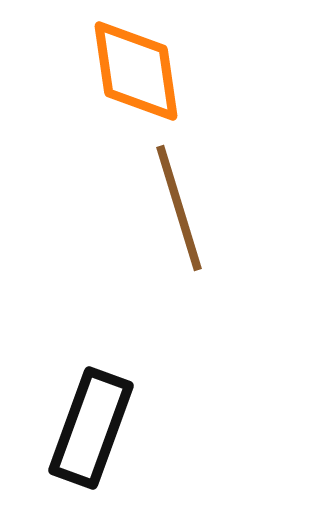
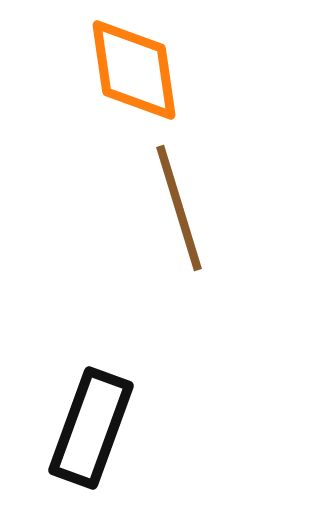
orange diamond: moved 2 px left, 1 px up
